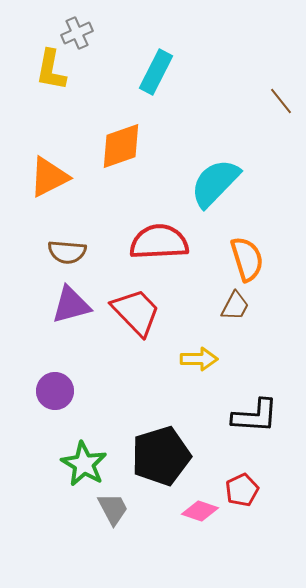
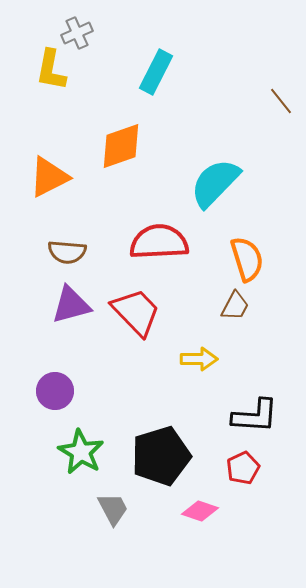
green star: moved 3 px left, 12 px up
red pentagon: moved 1 px right, 22 px up
